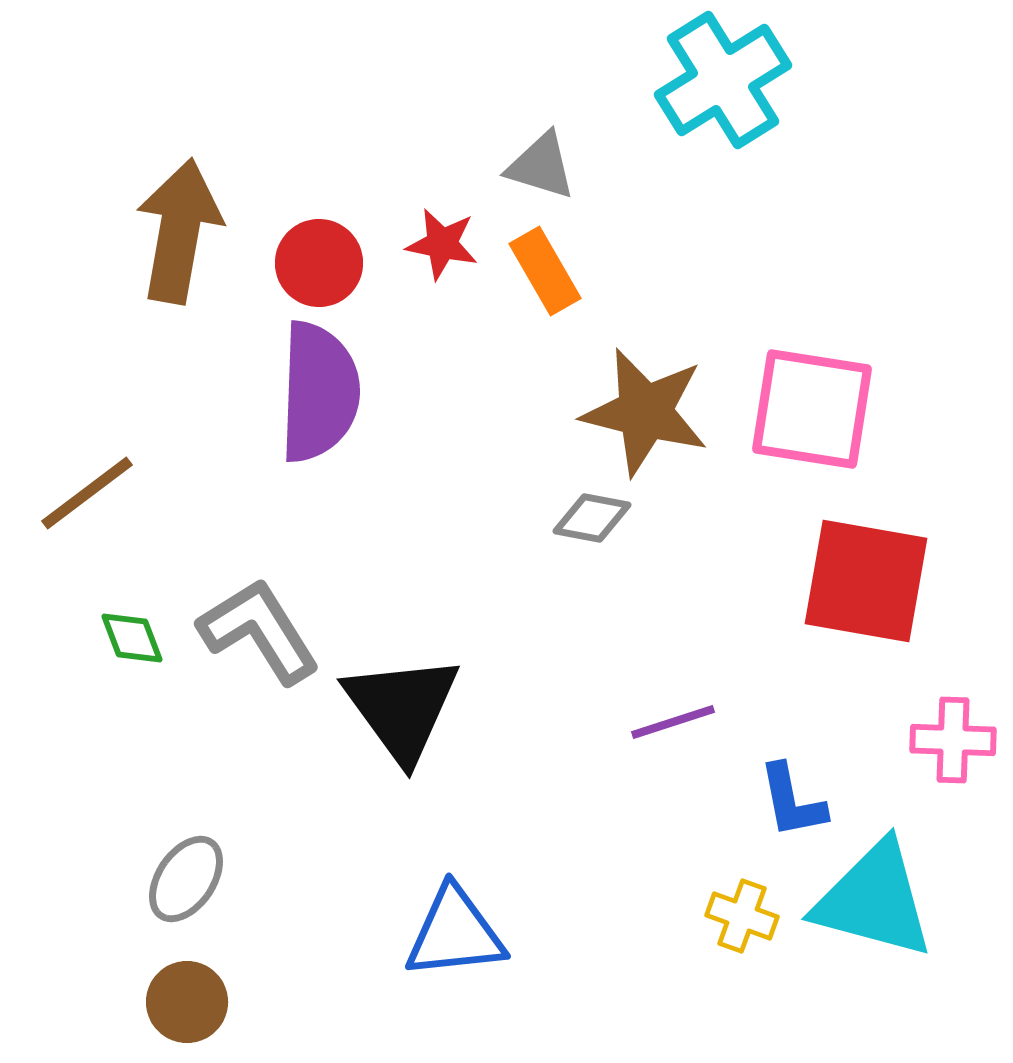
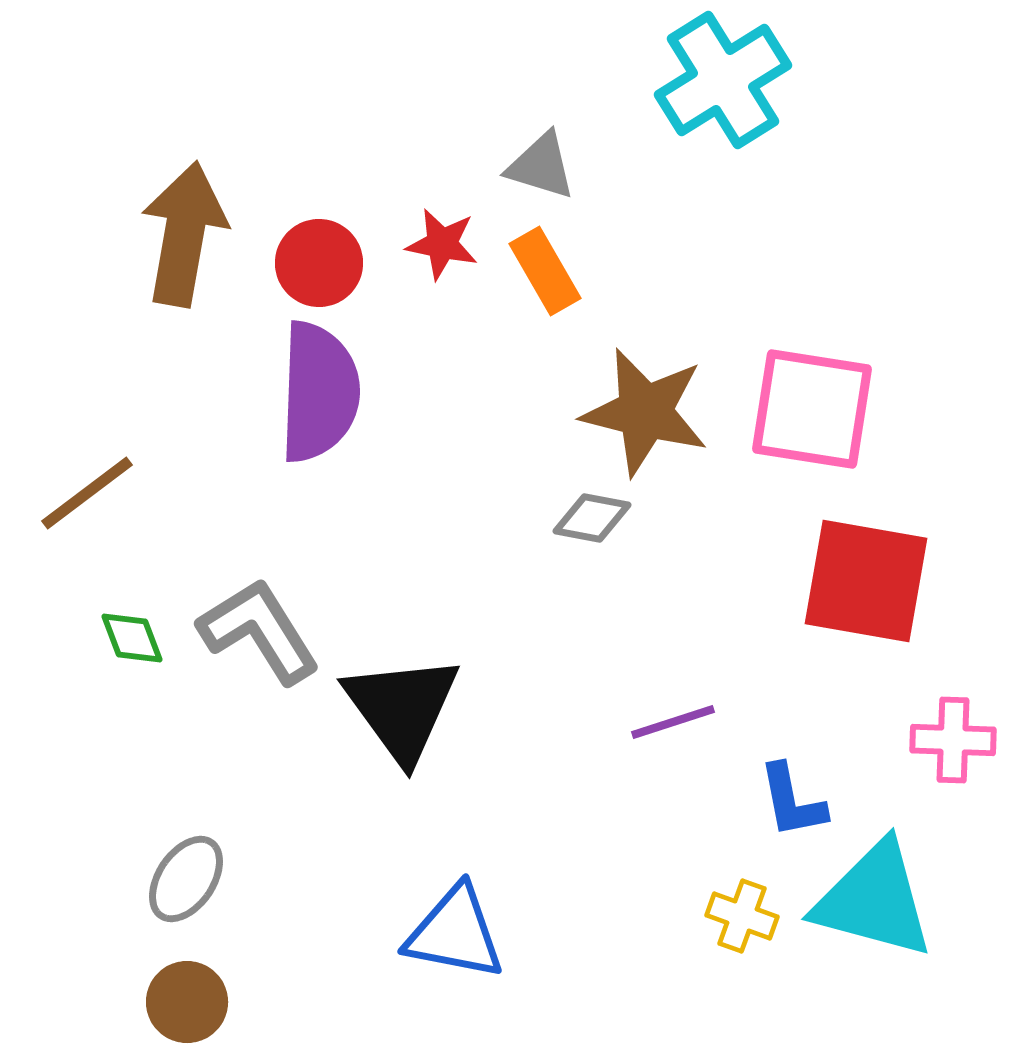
brown arrow: moved 5 px right, 3 px down
blue triangle: rotated 17 degrees clockwise
